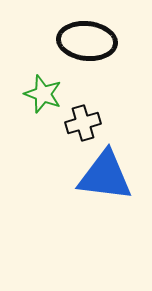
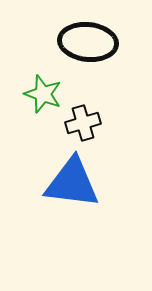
black ellipse: moved 1 px right, 1 px down
blue triangle: moved 33 px left, 7 px down
